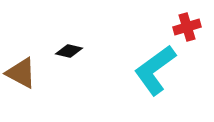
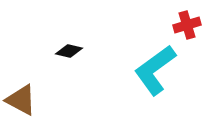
red cross: moved 2 px up
brown triangle: moved 27 px down
